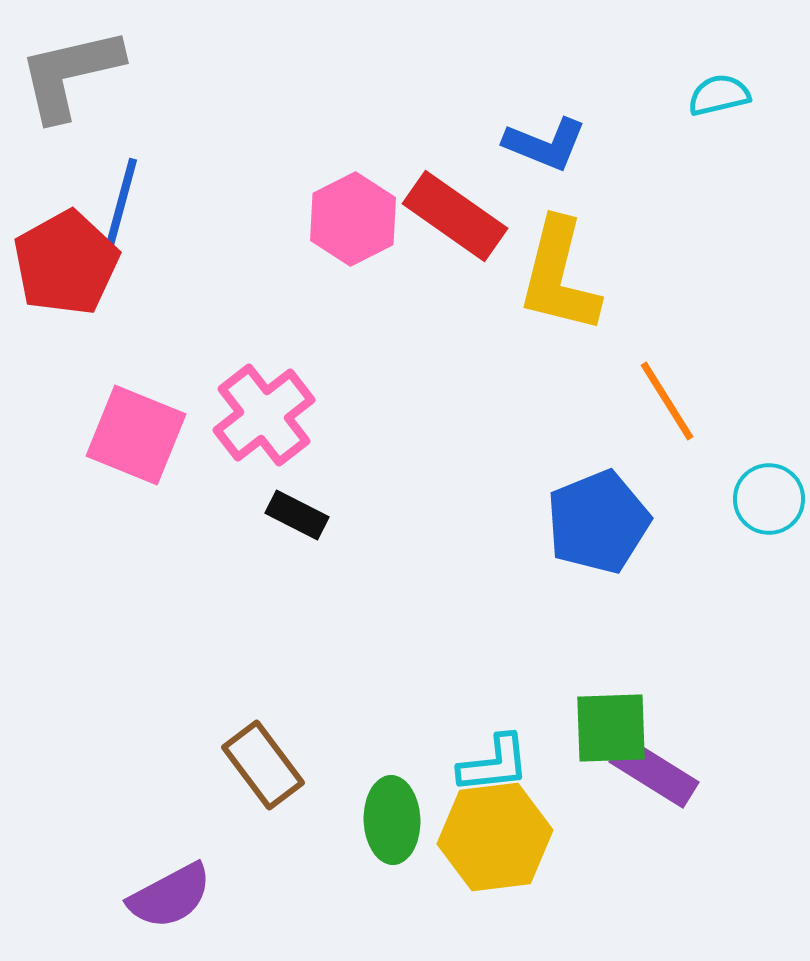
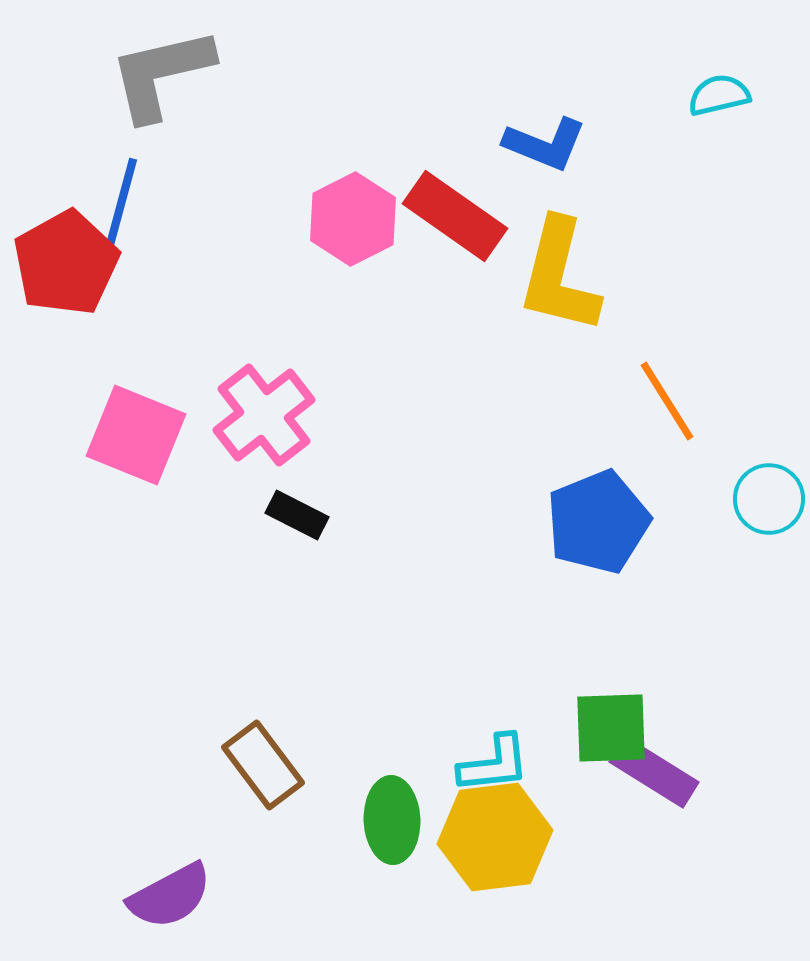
gray L-shape: moved 91 px right
